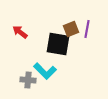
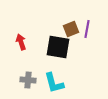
red arrow: moved 1 px right, 10 px down; rotated 35 degrees clockwise
black square: moved 3 px down
cyan L-shape: moved 9 px right, 12 px down; rotated 30 degrees clockwise
